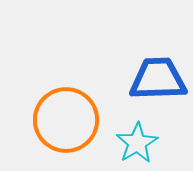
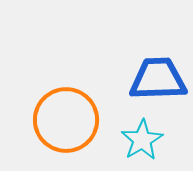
cyan star: moved 5 px right, 3 px up
